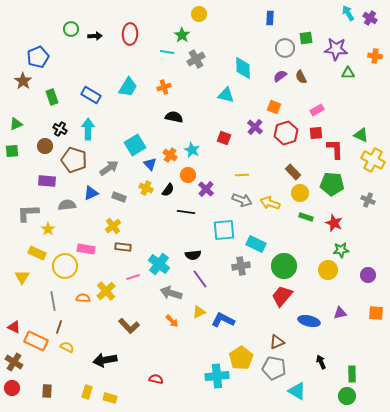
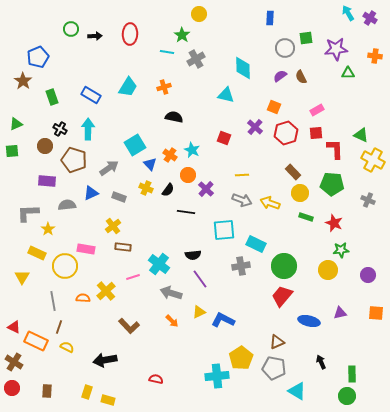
purple star at (336, 49): rotated 10 degrees counterclockwise
yellow rectangle at (110, 398): moved 2 px left, 2 px down
